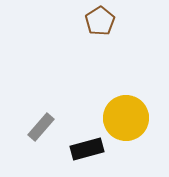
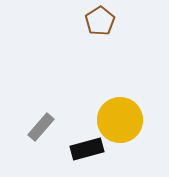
yellow circle: moved 6 px left, 2 px down
